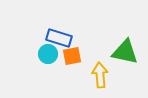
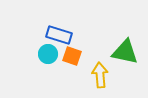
blue rectangle: moved 3 px up
orange square: rotated 30 degrees clockwise
